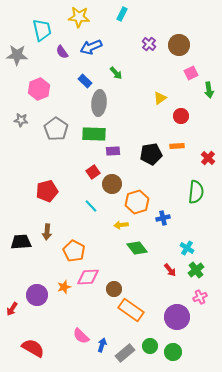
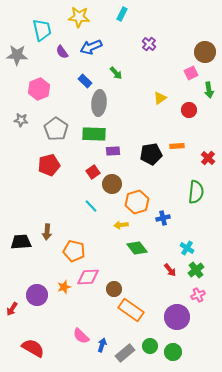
brown circle at (179, 45): moved 26 px right, 7 px down
red circle at (181, 116): moved 8 px right, 6 px up
red pentagon at (47, 191): moved 2 px right, 26 px up
orange pentagon at (74, 251): rotated 15 degrees counterclockwise
pink cross at (200, 297): moved 2 px left, 2 px up
